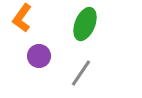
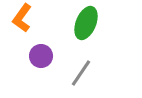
green ellipse: moved 1 px right, 1 px up
purple circle: moved 2 px right
